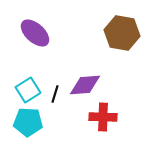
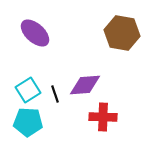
black line: rotated 36 degrees counterclockwise
